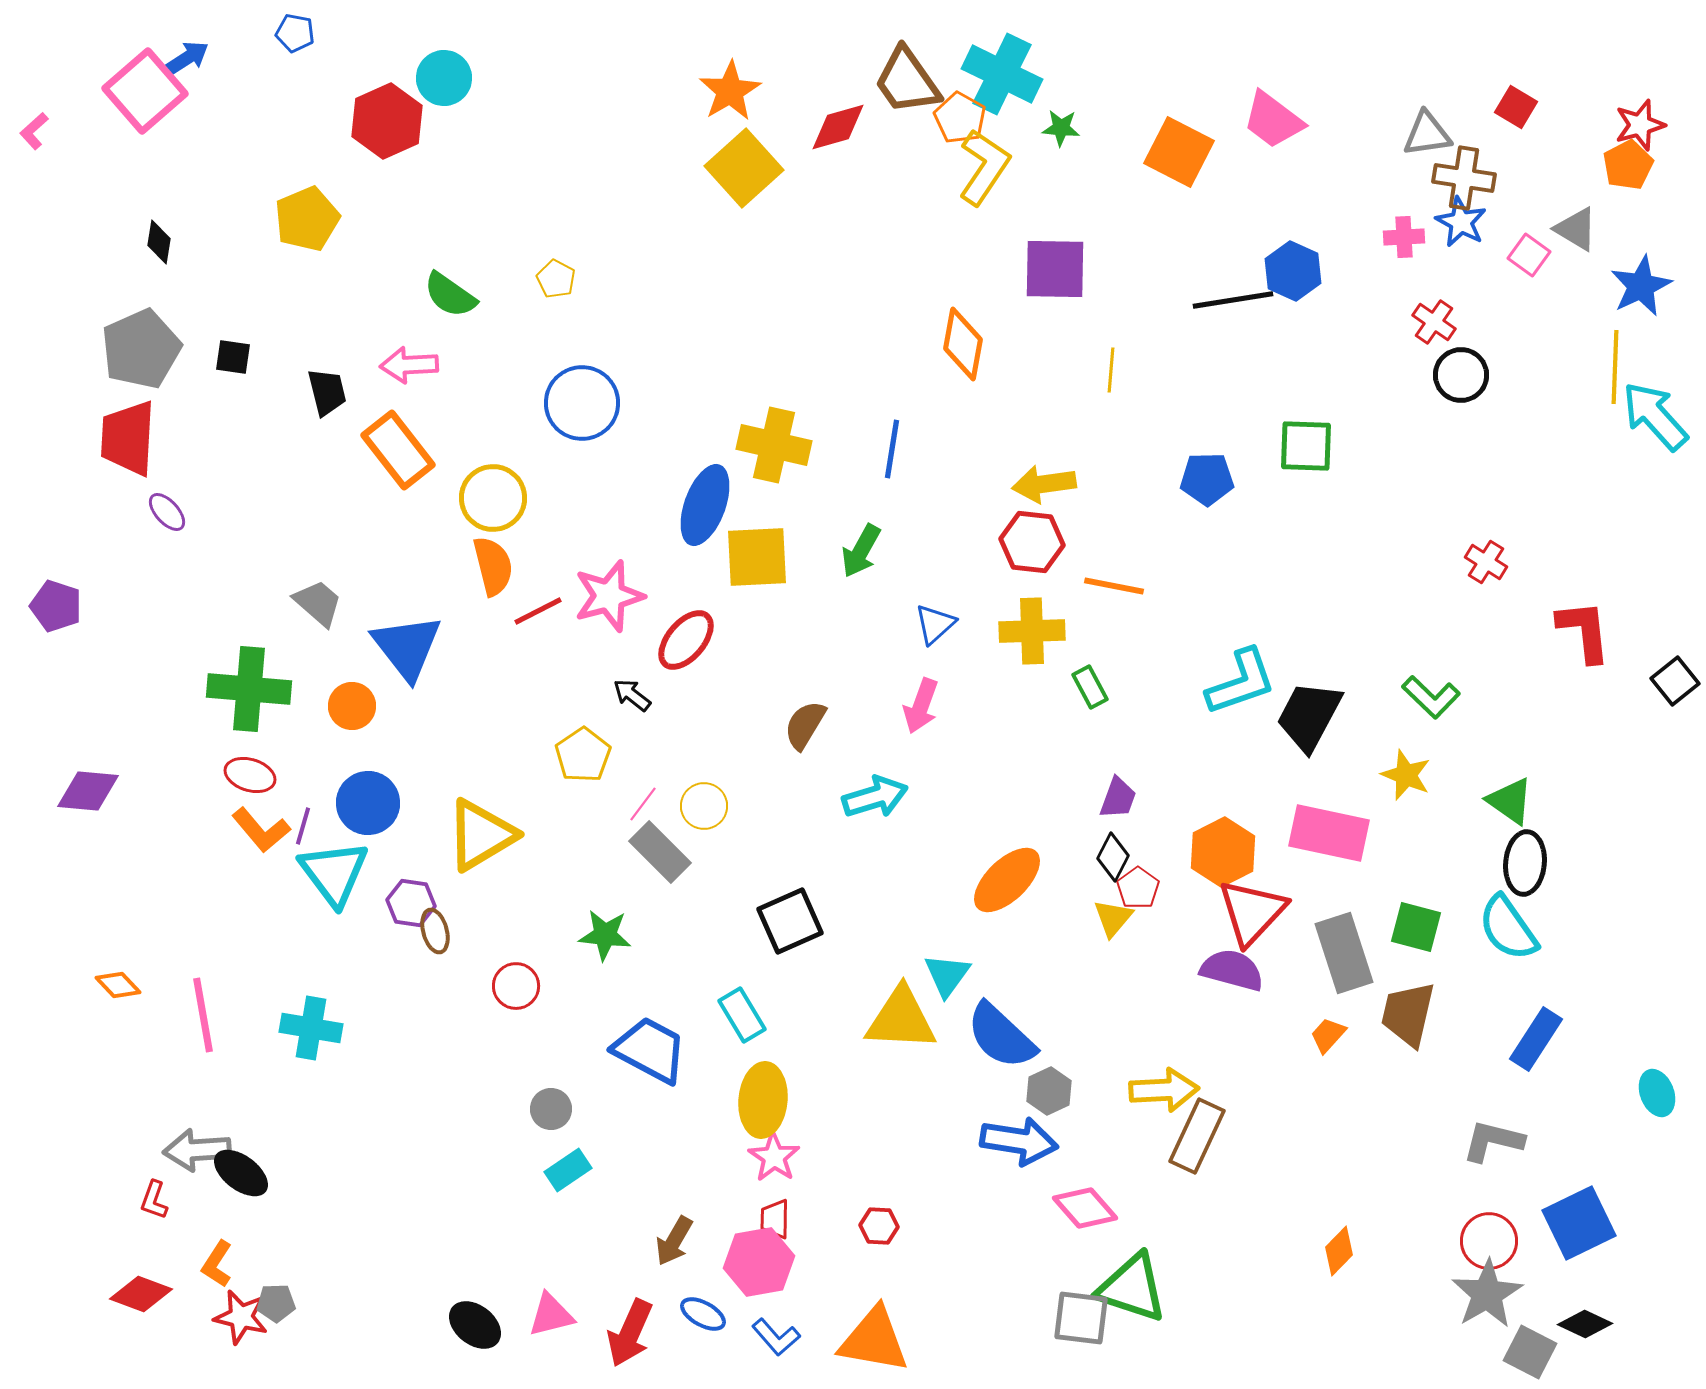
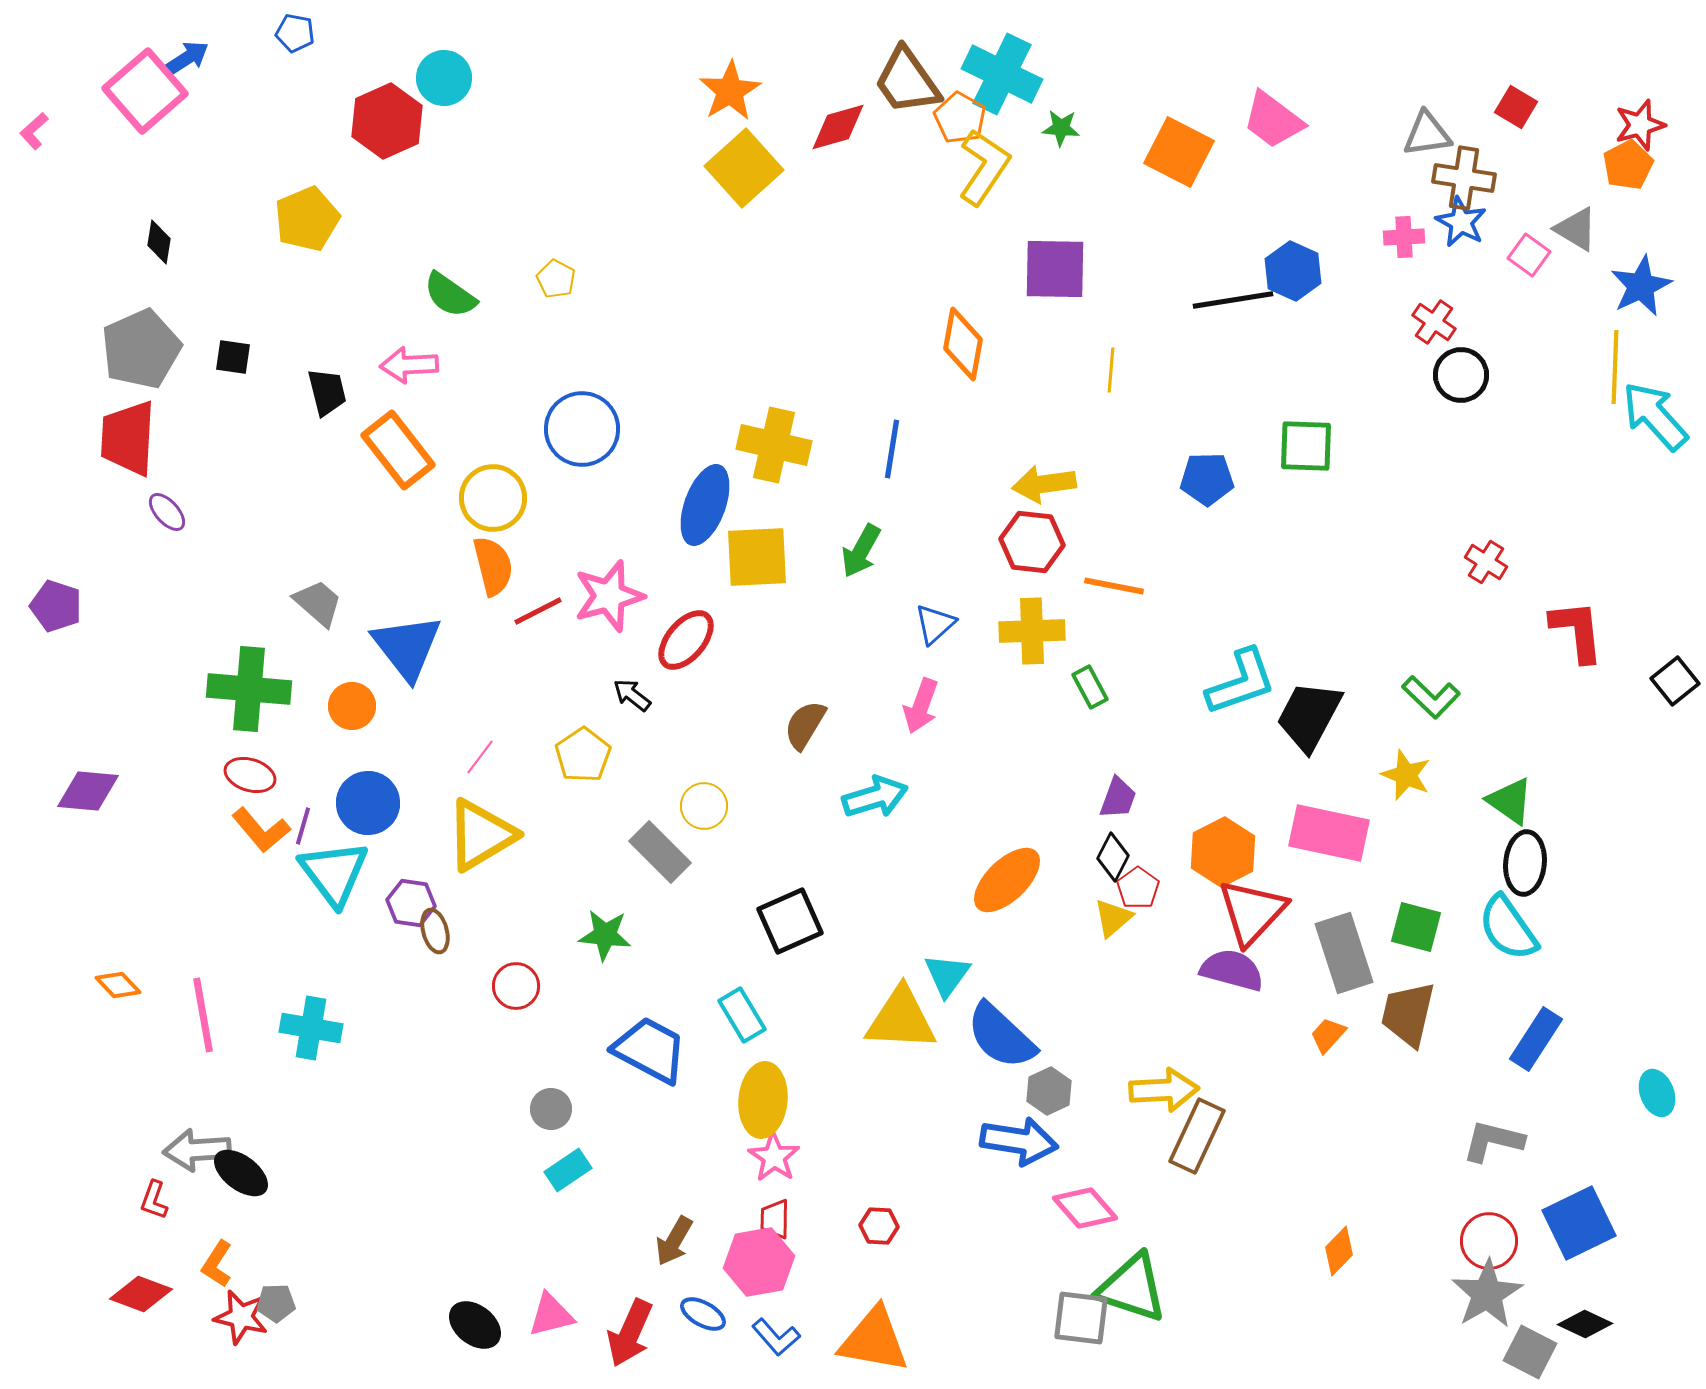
blue circle at (582, 403): moved 26 px down
red L-shape at (1584, 631): moved 7 px left
pink line at (643, 804): moved 163 px left, 47 px up
yellow triangle at (1113, 918): rotated 9 degrees clockwise
